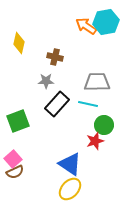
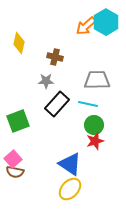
cyan hexagon: rotated 20 degrees counterclockwise
orange arrow: rotated 75 degrees counterclockwise
gray trapezoid: moved 2 px up
green circle: moved 10 px left
brown semicircle: rotated 36 degrees clockwise
